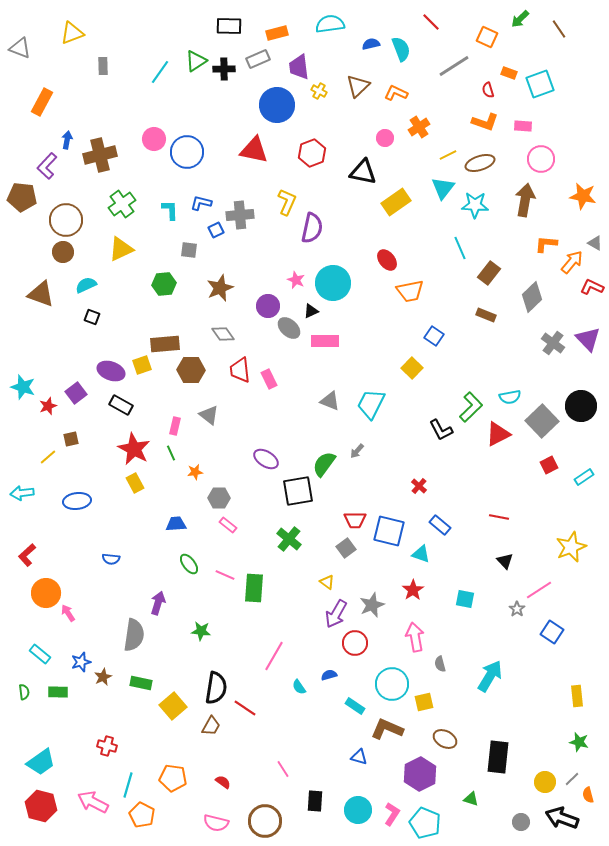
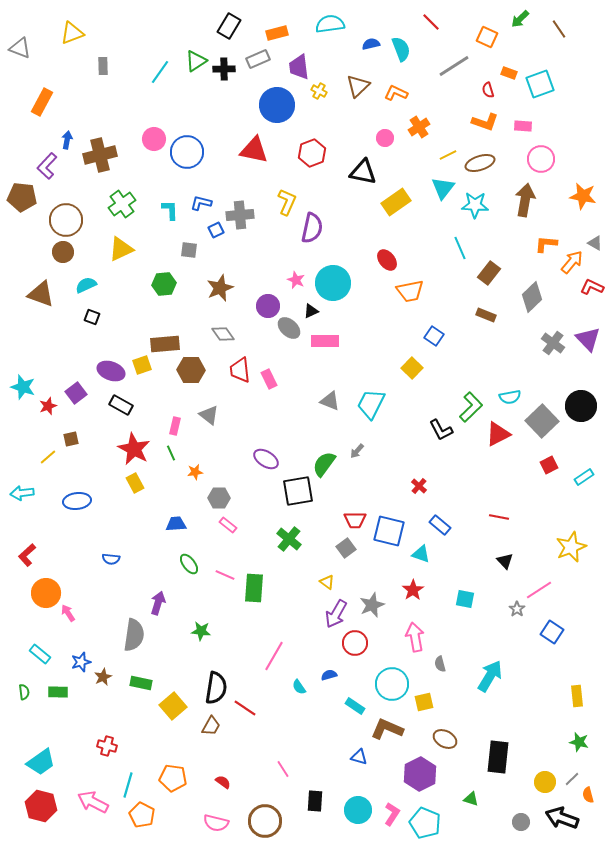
black rectangle at (229, 26): rotated 60 degrees counterclockwise
